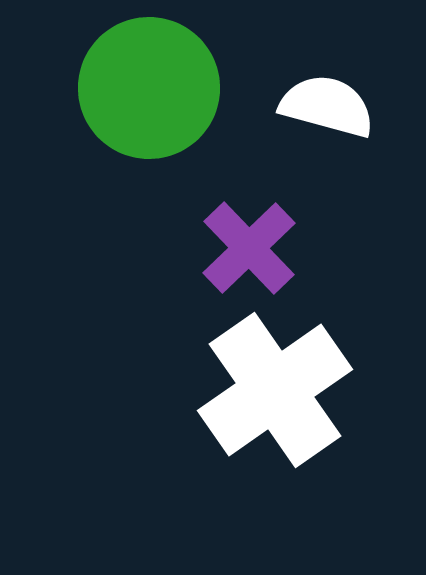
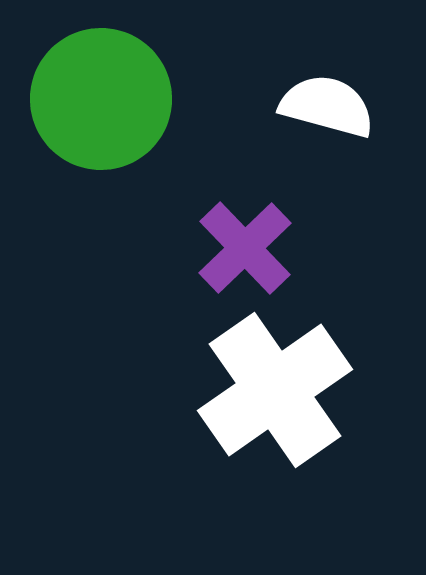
green circle: moved 48 px left, 11 px down
purple cross: moved 4 px left
